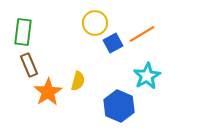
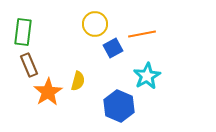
yellow circle: moved 1 px down
orange line: rotated 20 degrees clockwise
blue square: moved 5 px down
